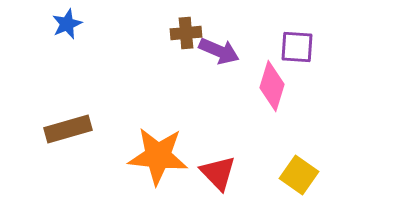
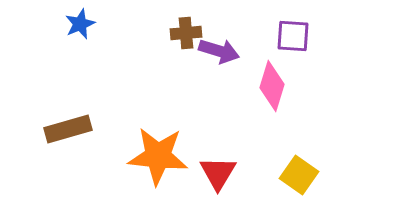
blue star: moved 13 px right
purple square: moved 4 px left, 11 px up
purple arrow: rotated 6 degrees counterclockwise
red triangle: rotated 15 degrees clockwise
